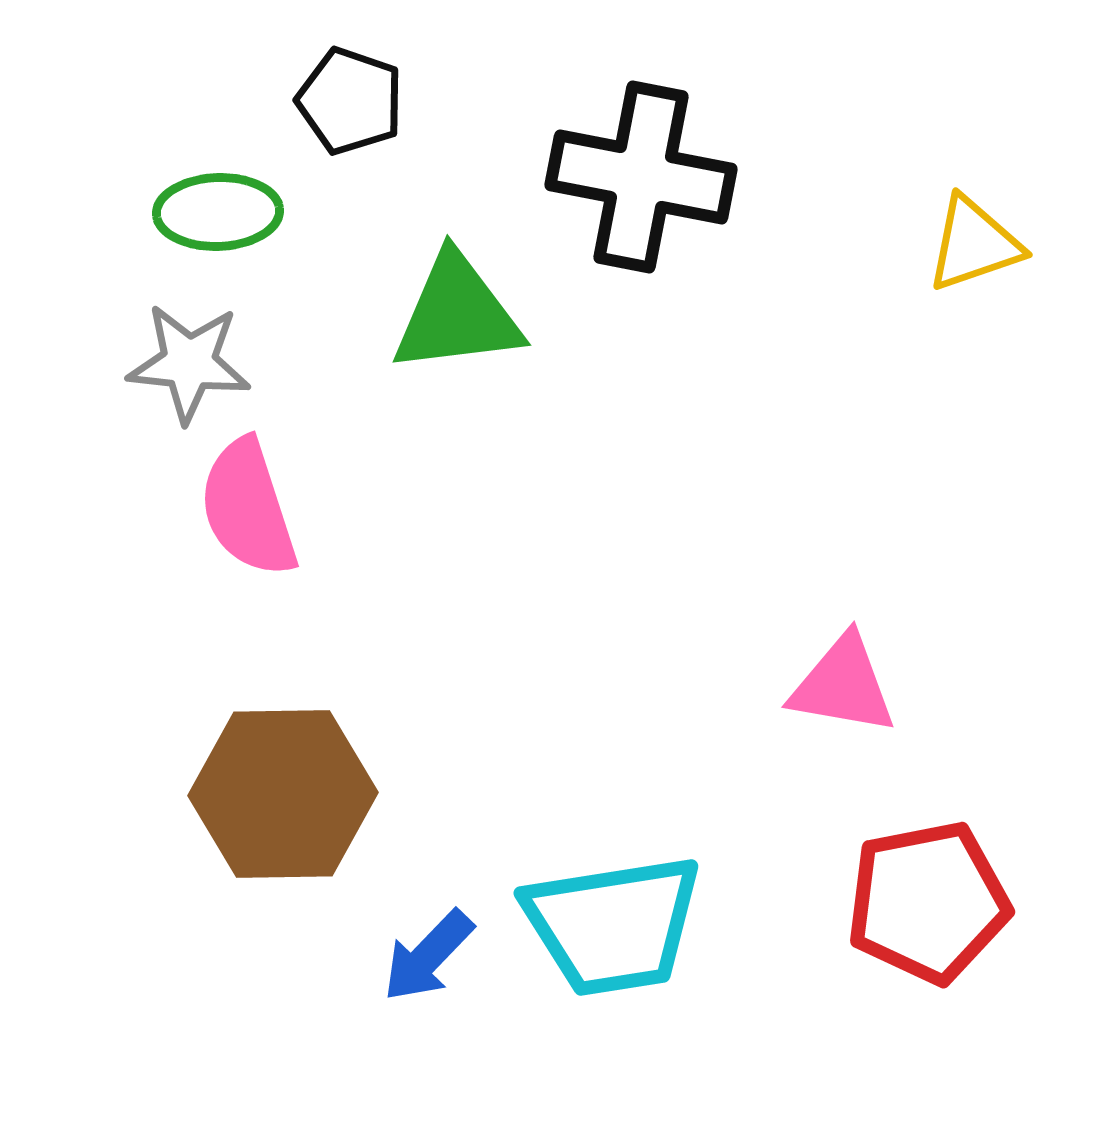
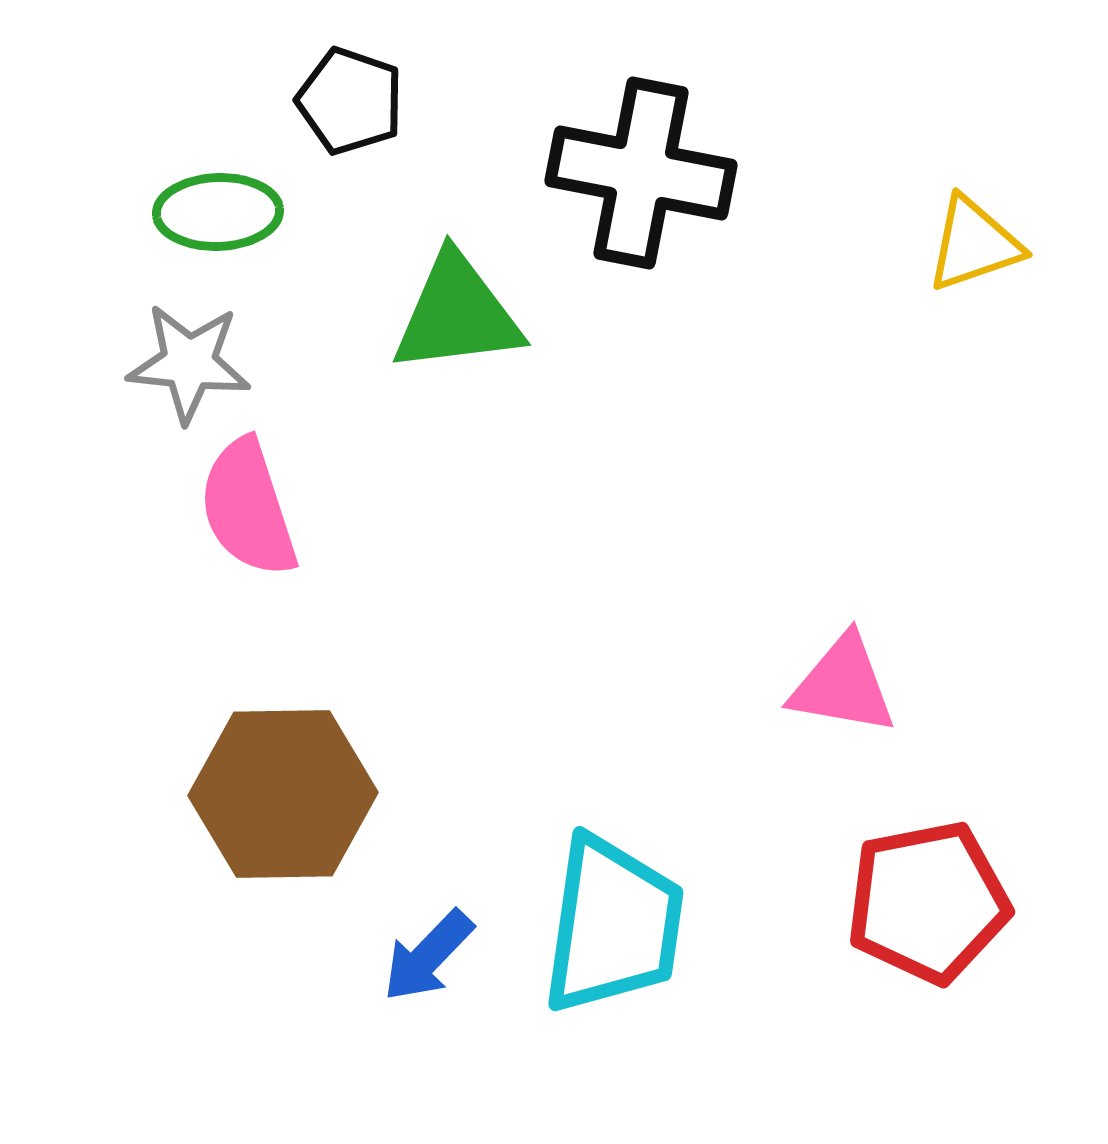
black cross: moved 4 px up
cyan trapezoid: rotated 73 degrees counterclockwise
